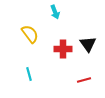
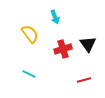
cyan arrow: moved 5 px down
red cross: rotated 18 degrees counterclockwise
cyan line: rotated 48 degrees counterclockwise
